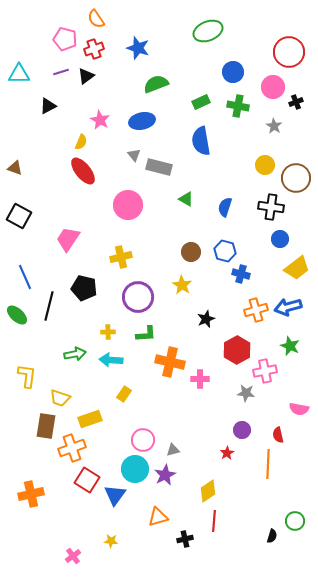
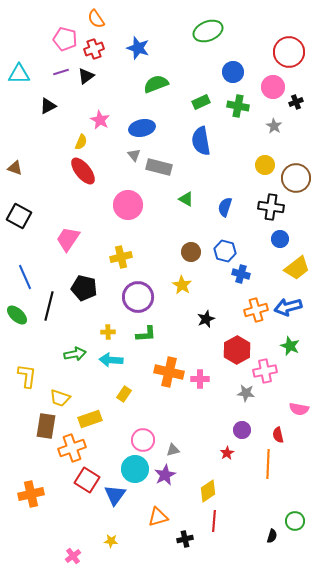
blue ellipse at (142, 121): moved 7 px down
orange cross at (170, 362): moved 1 px left, 10 px down
